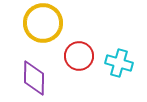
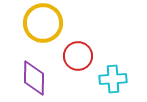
red circle: moved 1 px left
cyan cross: moved 6 px left, 16 px down; rotated 20 degrees counterclockwise
